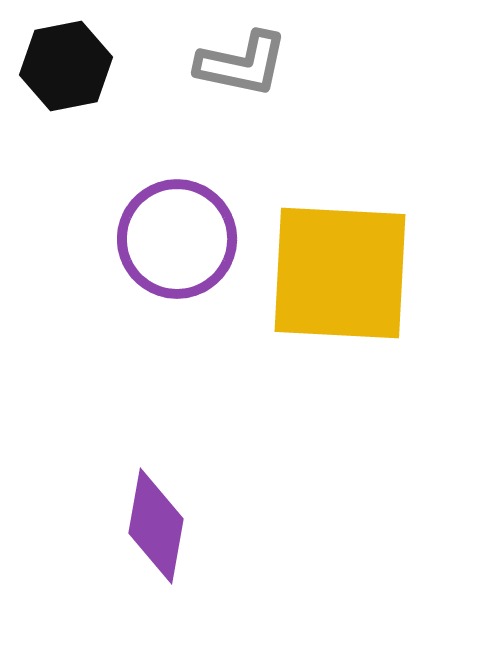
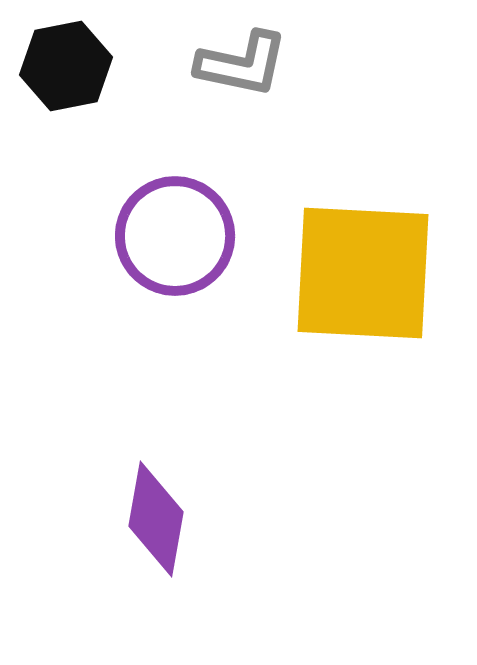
purple circle: moved 2 px left, 3 px up
yellow square: moved 23 px right
purple diamond: moved 7 px up
